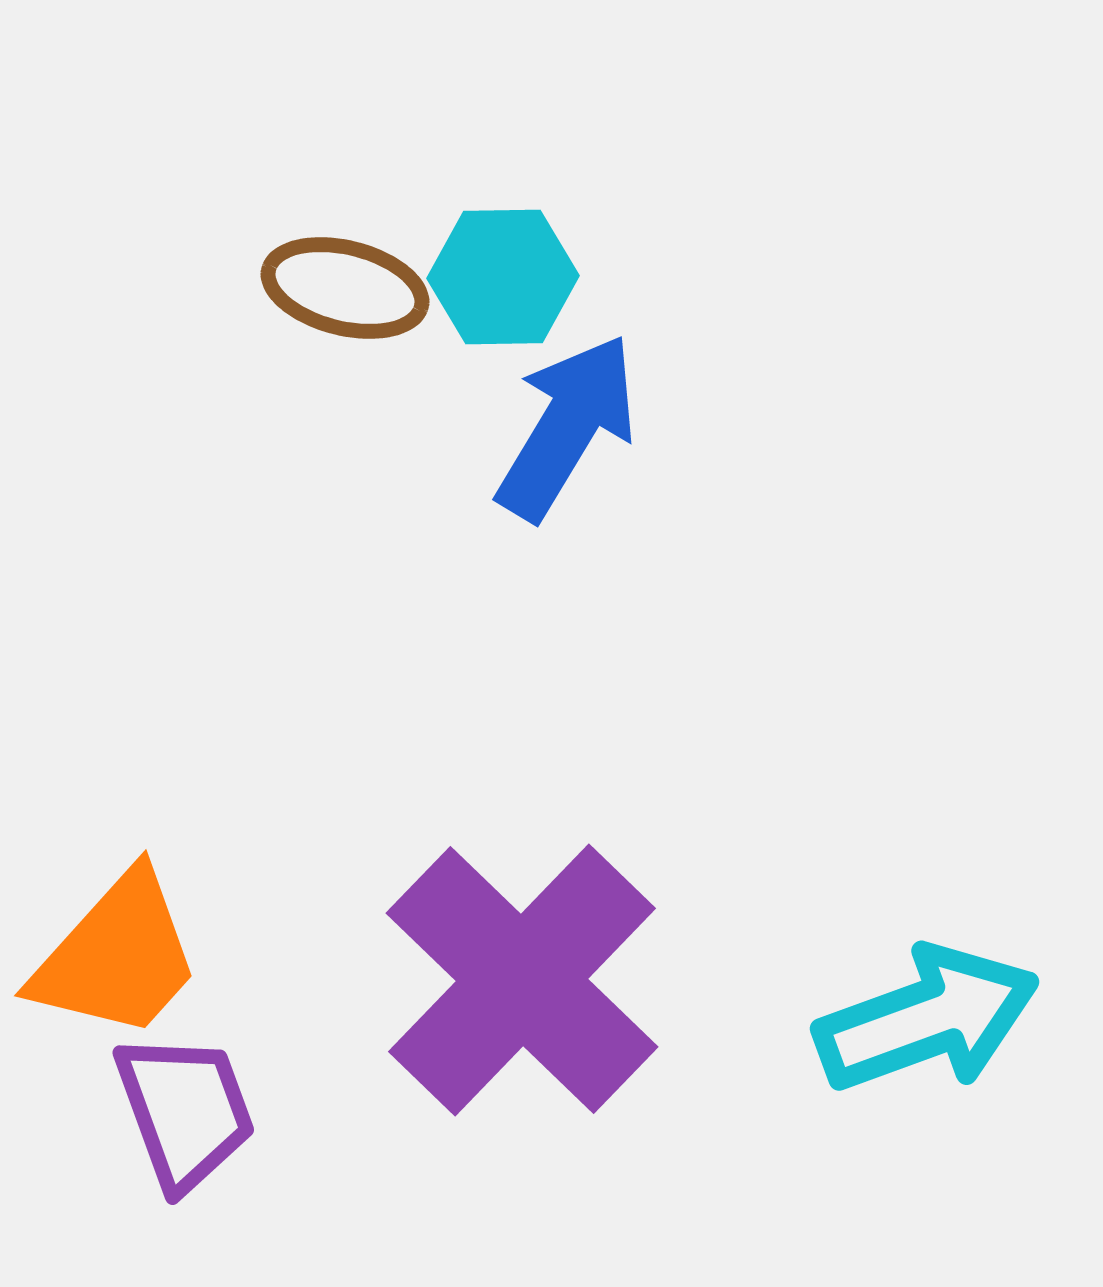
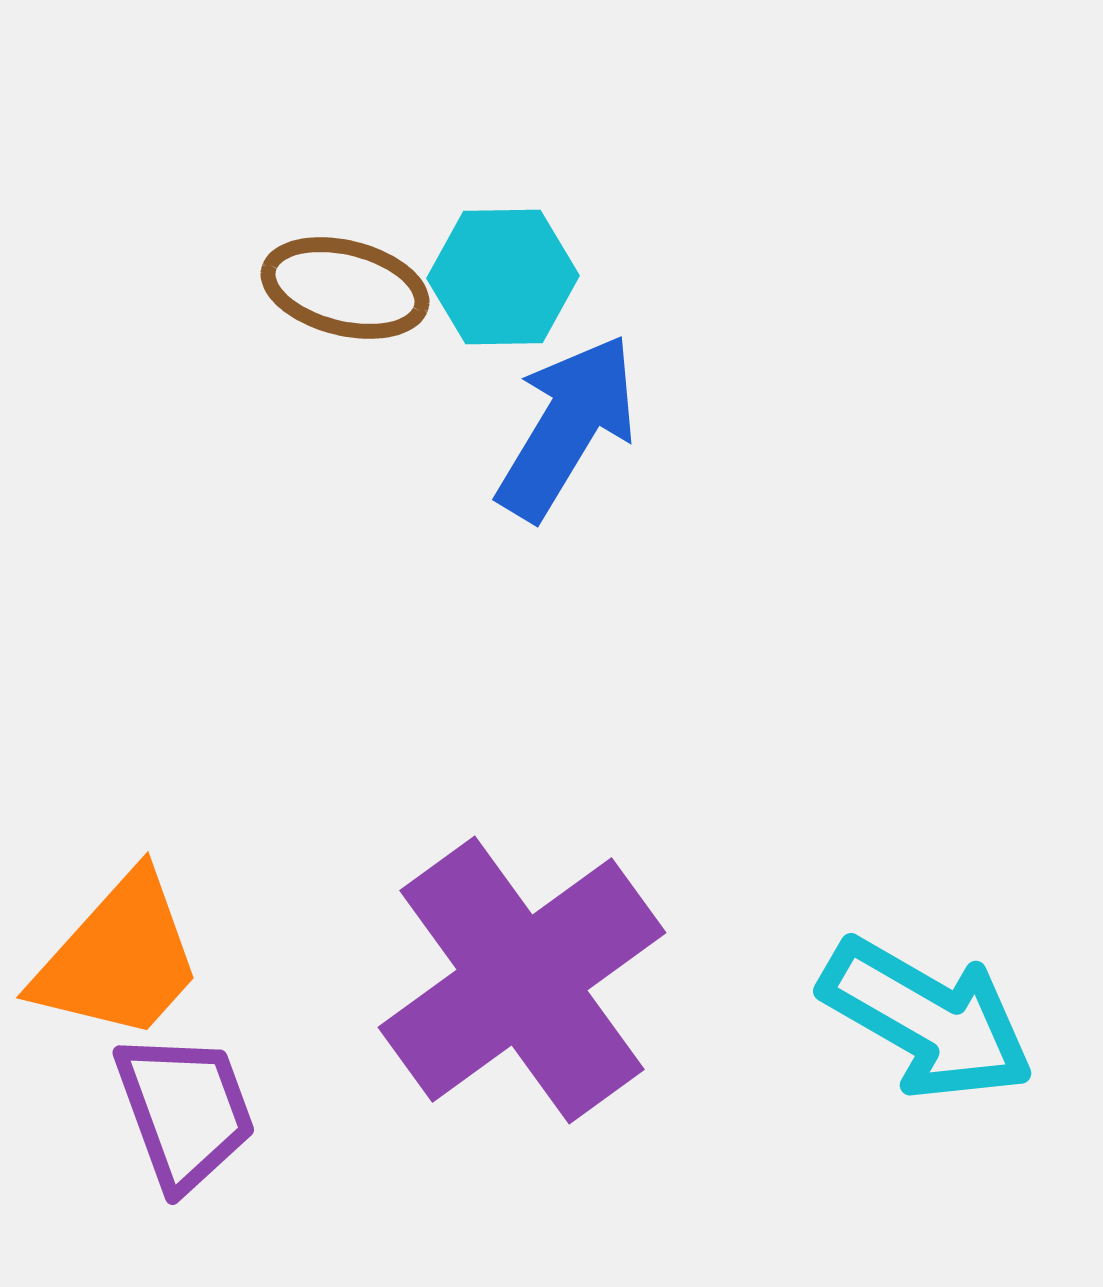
orange trapezoid: moved 2 px right, 2 px down
purple cross: rotated 10 degrees clockwise
cyan arrow: rotated 50 degrees clockwise
